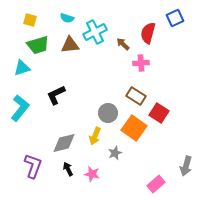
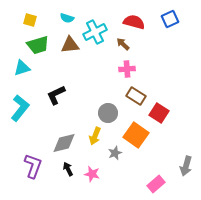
blue square: moved 5 px left, 1 px down
red semicircle: moved 14 px left, 11 px up; rotated 90 degrees clockwise
pink cross: moved 14 px left, 6 px down
orange square: moved 2 px right, 7 px down
